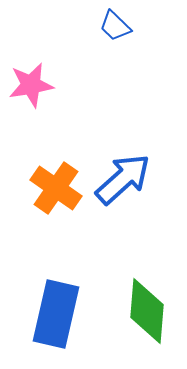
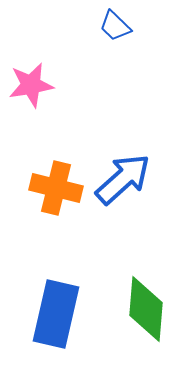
orange cross: rotated 21 degrees counterclockwise
green diamond: moved 1 px left, 2 px up
